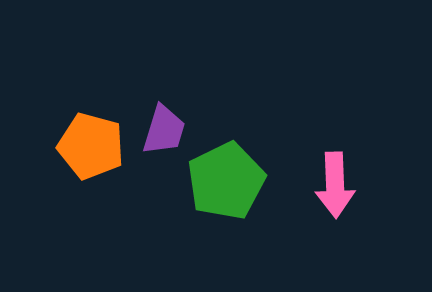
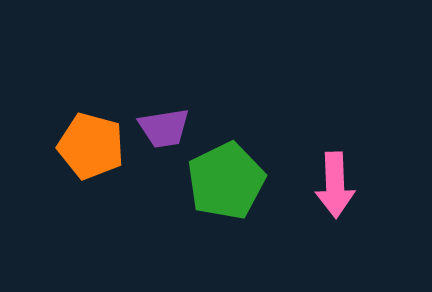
purple trapezoid: moved 2 px up; rotated 64 degrees clockwise
